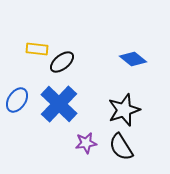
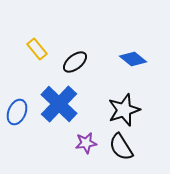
yellow rectangle: rotated 45 degrees clockwise
black ellipse: moved 13 px right
blue ellipse: moved 12 px down; rotated 10 degrees counterclockwise
